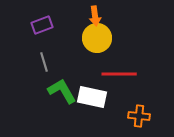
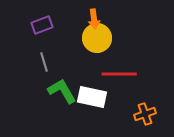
orange arrow: moved 1 px left, 3 px down
orange cross: moved 6 px right, 2 px up; rotated 25 degrees counterclockwise
